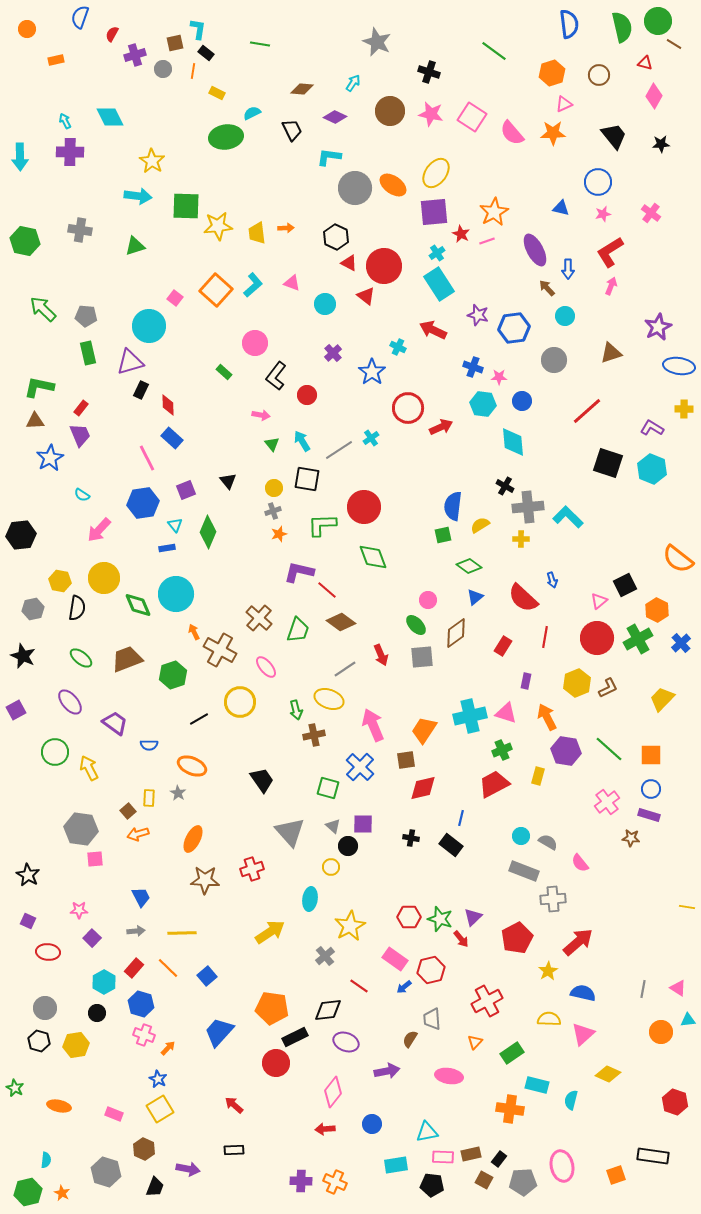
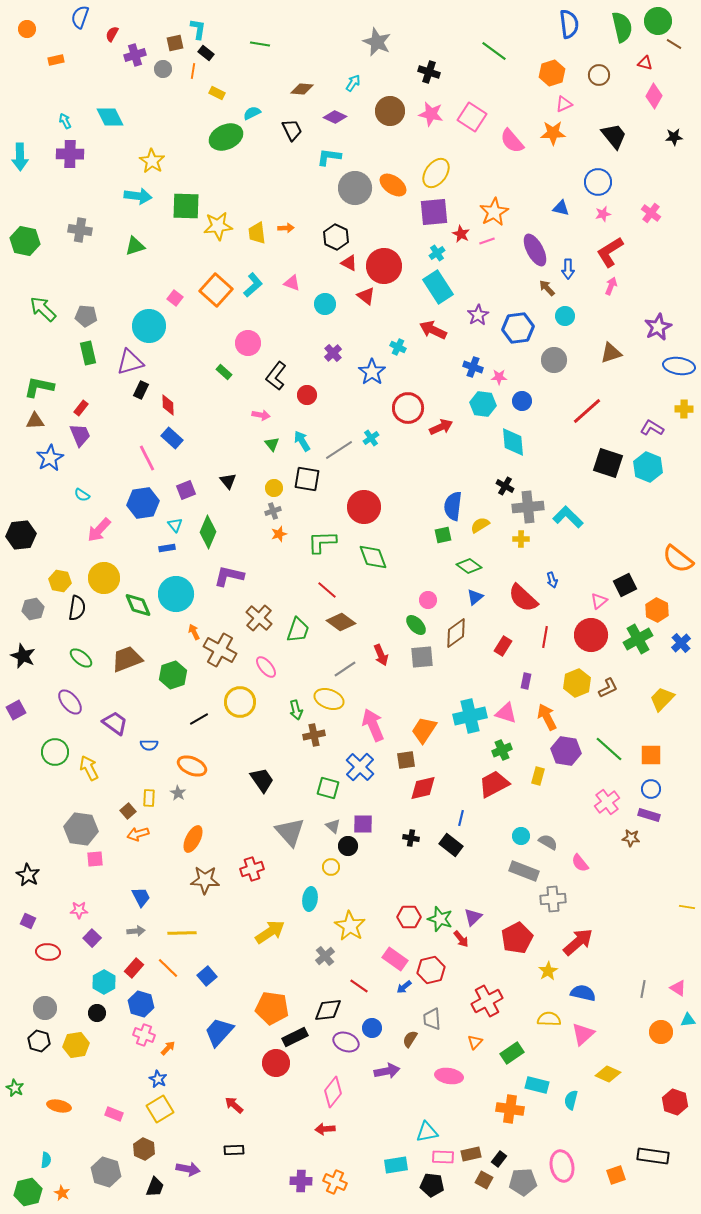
pink semicircle at (512, 133): moved 8 px down
green ellipse at (226, 137): rotated 16 degrees counterclockwise
black star at (661, 144): moved 13 px right, 7 px up
purple cross at (70, 152): moved 2 px down
cyan rectangle at (439, 284): moved 1 px left, 3 px down
purple star at (478, 315): rotated 25 degrees clockwise
blue hexagon at (514, 328): moved 4 px right
pink circle at (255, 343): moved 7 px left
cyan hexagon at (652, 469): moved 4 px left, 2 px up
green L-shape at (322, 525): moved 17 px down
purple L-shape at (299, 572): moved 70 px left, 4 px down
red circle at (597, 638): moved 6 px left, 3 px up
yellow star at (350, 926): rotated 12 degrees counterclockwise
blue circle at (372, 1124): moved 96 px up
